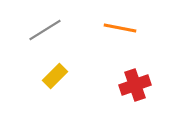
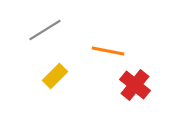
orange line: moved 12 px left, 23 px down
red cross: rotated 32 degrees counterclockwise
